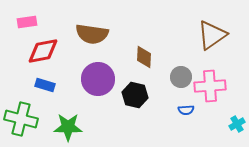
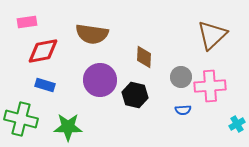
brown triangle: rotated 8 degrees counterclockwise
purple circle: moved 2 px right, 1 px down
blue semicircle: moved 3 px left
